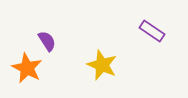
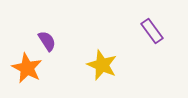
purple rectangle: rotated 20 degrees clockwise
